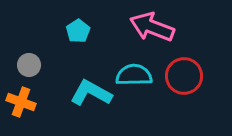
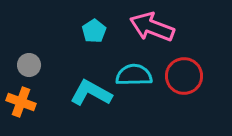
cyan pentagon: moved 16 px right
